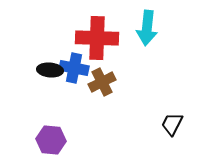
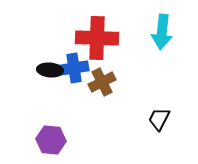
cyan arrow: moved 15 px right, 4 px down
blue cross: rotated 20 degrees counterclockwise
black trapezoid: moved 13 px left, 5 px up
